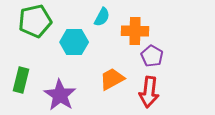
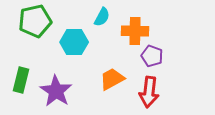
purple pentagon: rotated 10 degrees counterclockwise
purple star: moved 4 px left, 4 px up
